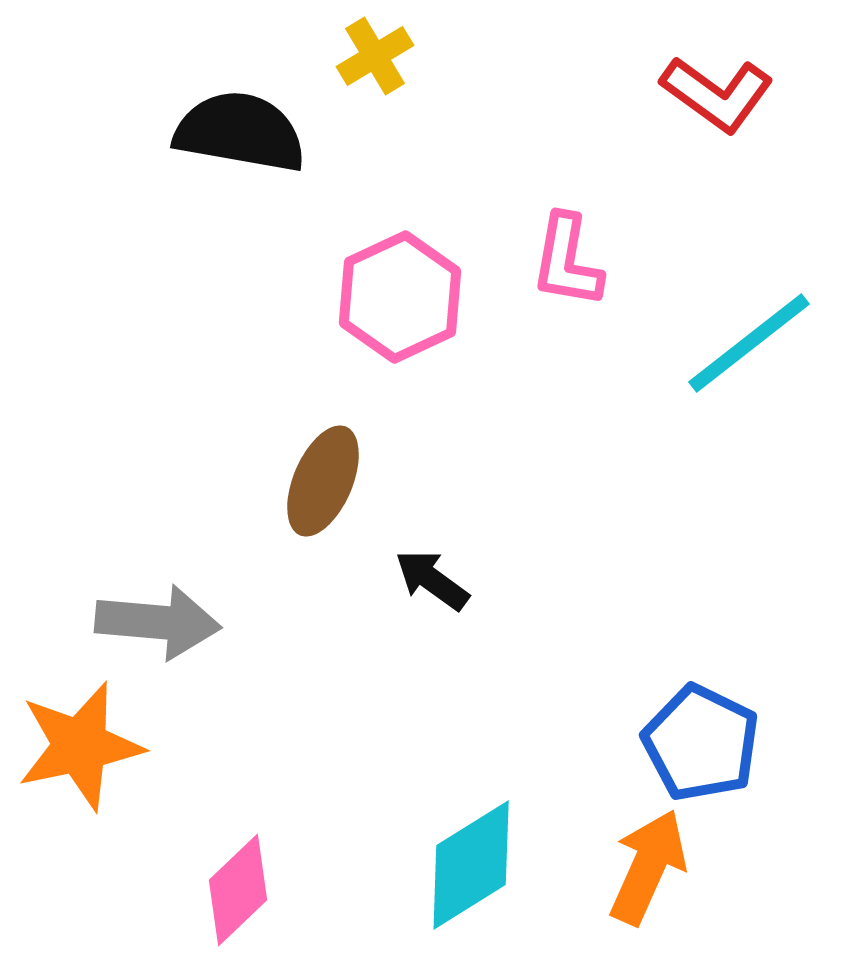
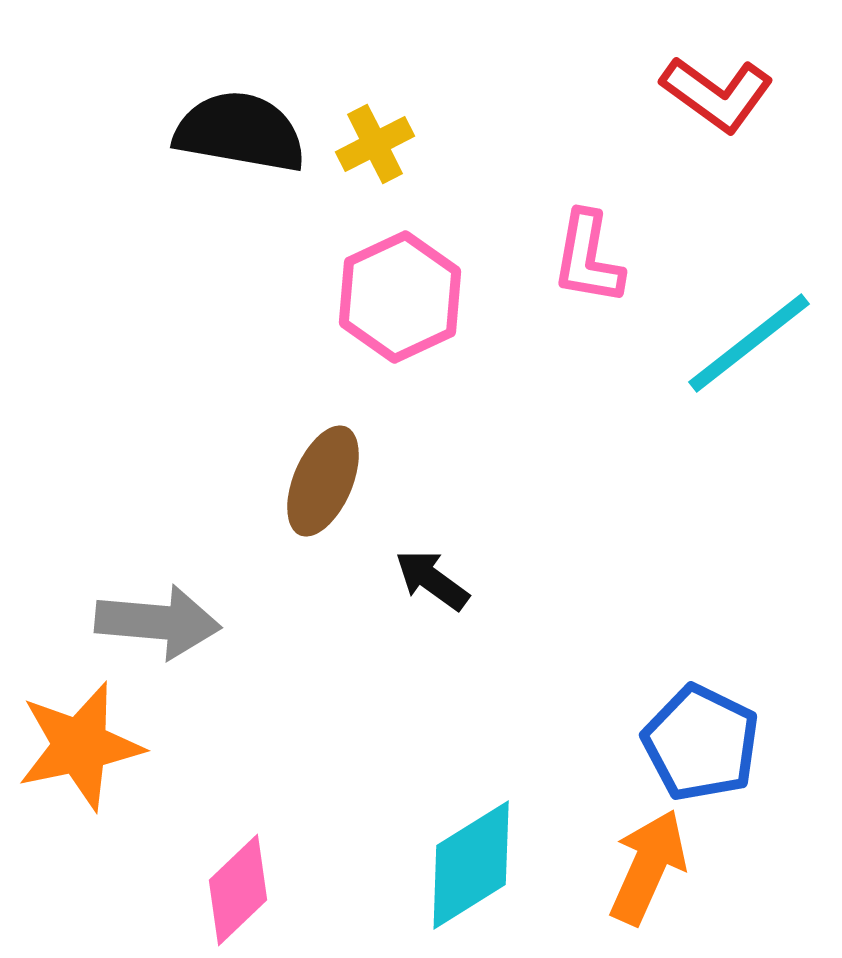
yellow cross: moved 88 px down; rotated 4 degrees clockwise
pink L-shape: moved 21 px right, 3 px up
